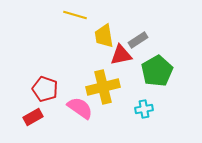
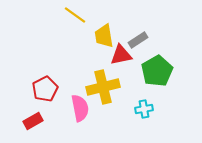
yellow line: rotated 20 degrees clockwise
red pentagon: rotated 25 degrees clockwise
pink semicircle: rotated 44 degrees clockwise
red rectangle: moved 4 px down
